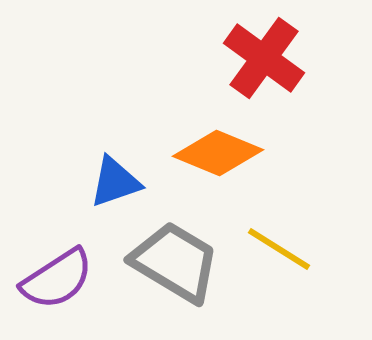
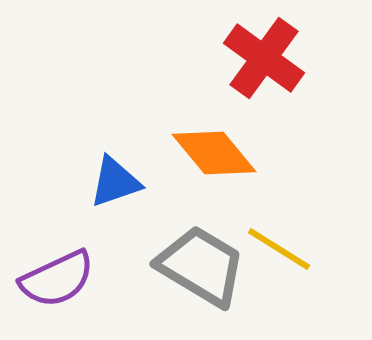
orange diamond: moved 4 px left; rotated 28 degrees clockwise
gray trapezoid: moved 26 px right, 4 px down
purple semicircle: rotated 8 degrees clockwise
